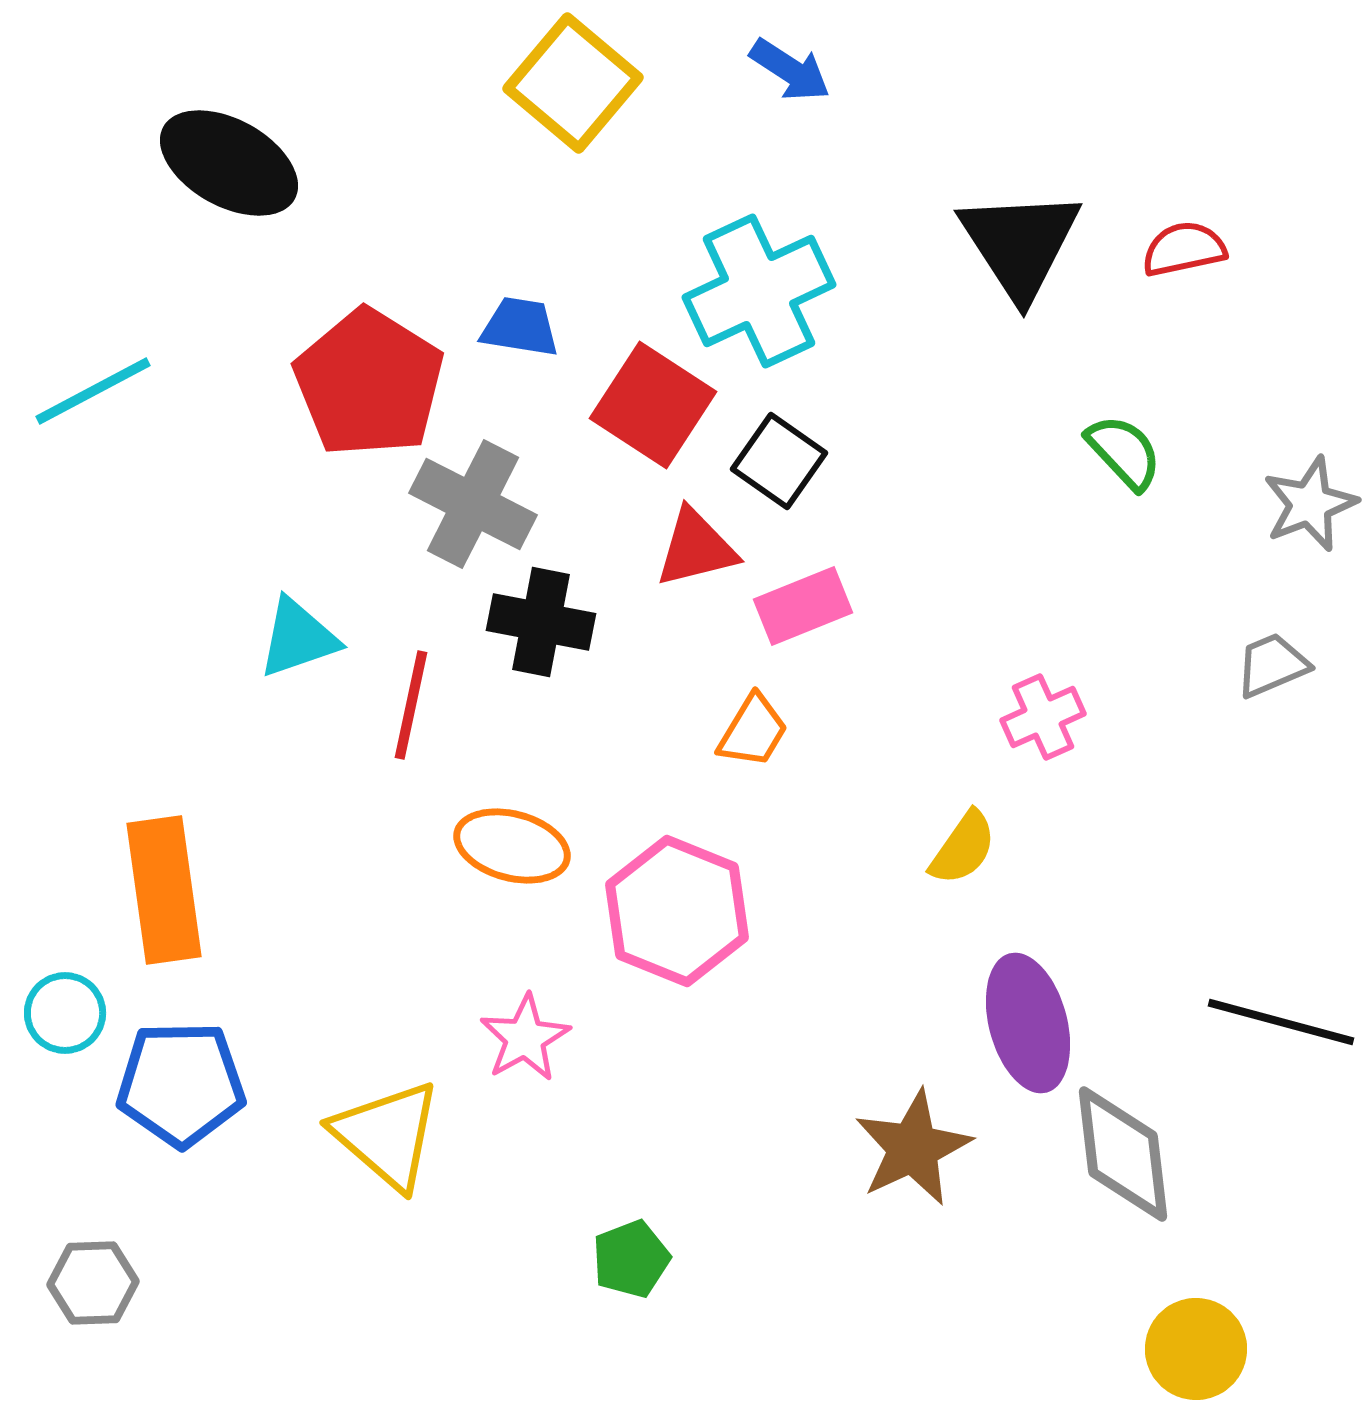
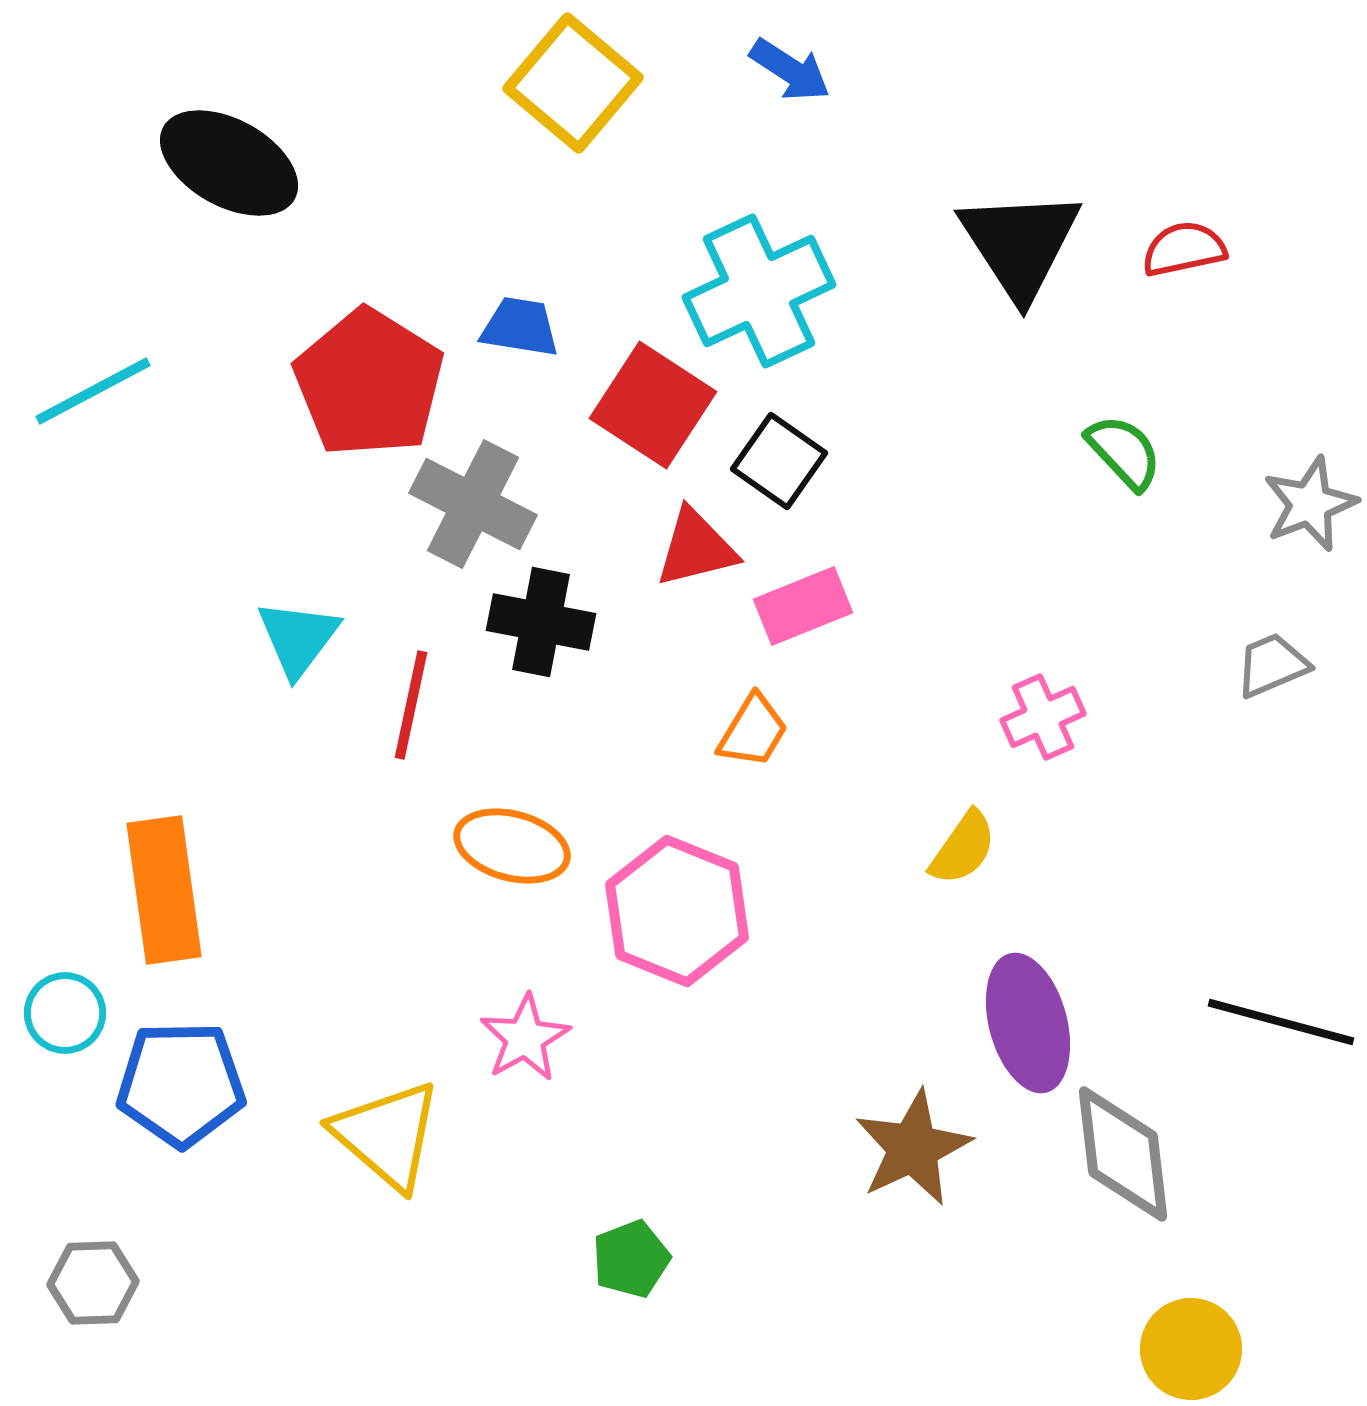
cyan triangle: rotated 34 degrees counterclockwise
yellow circle: moved 5 px left
